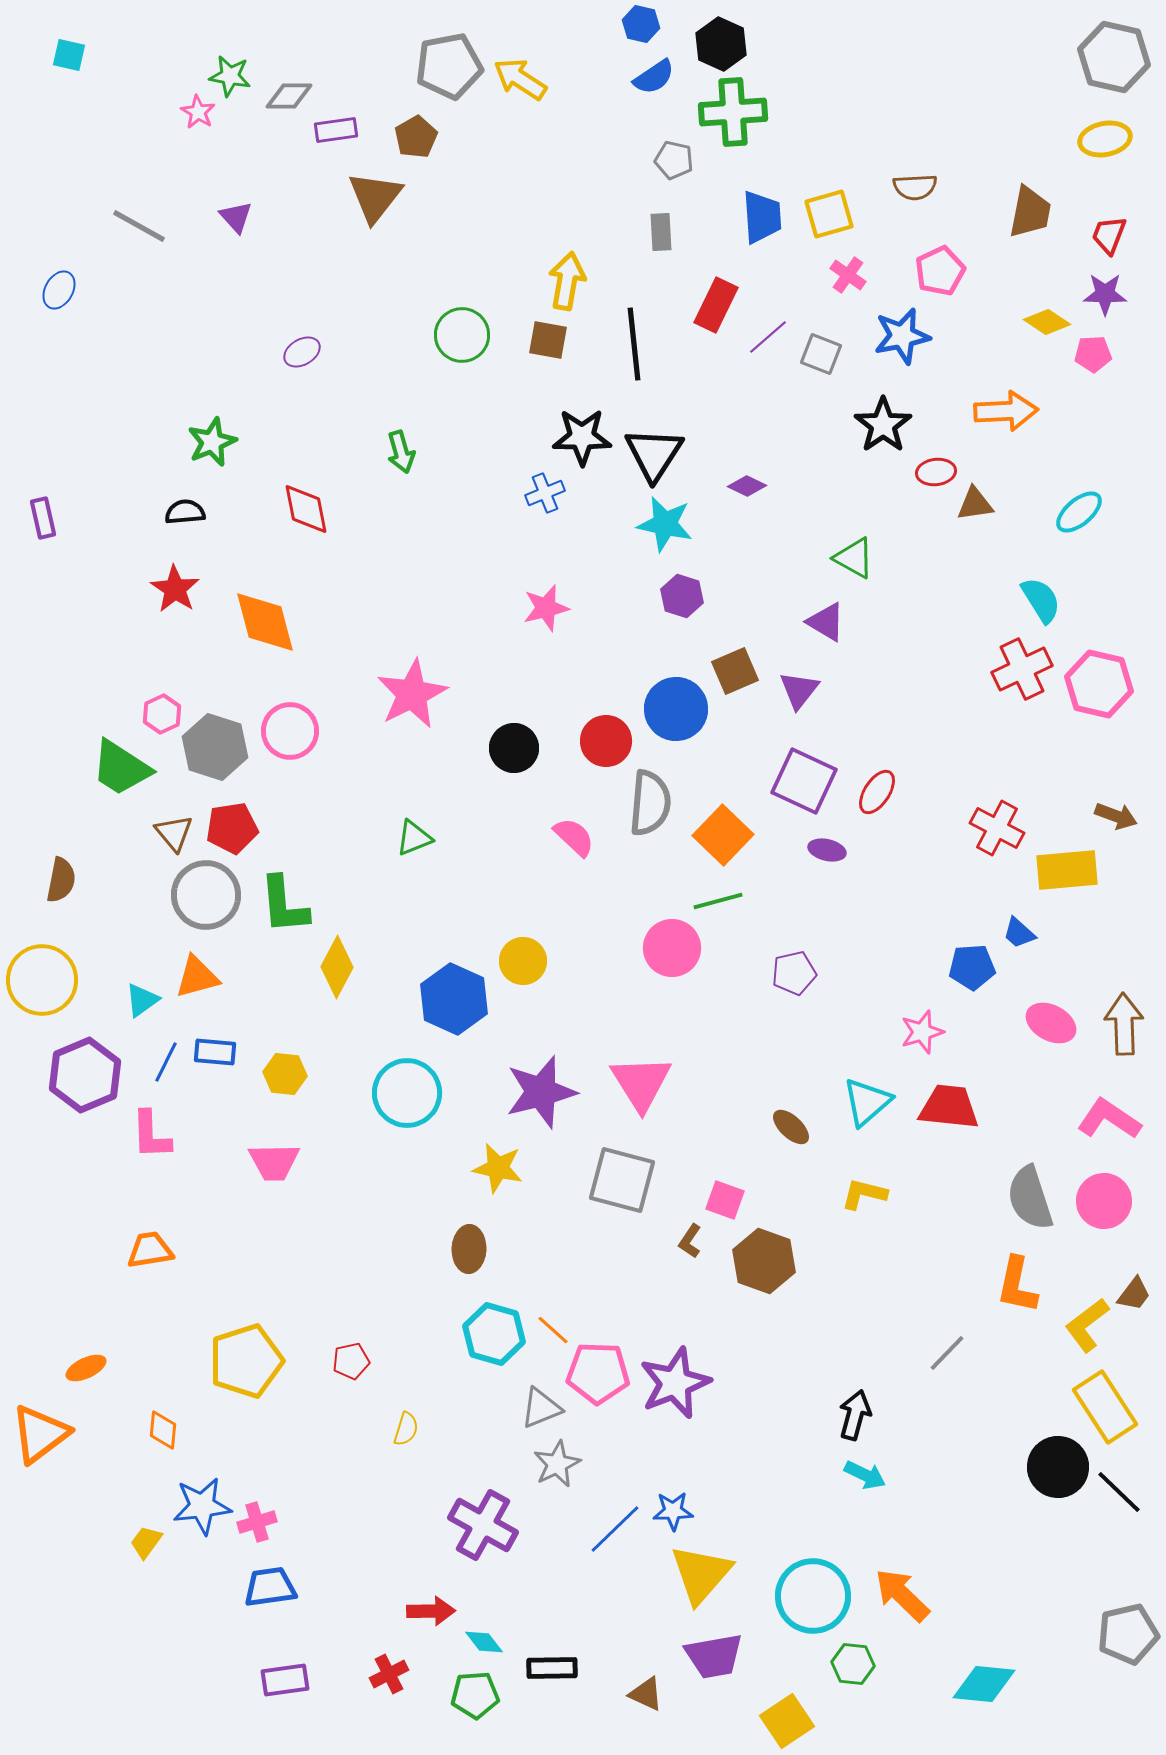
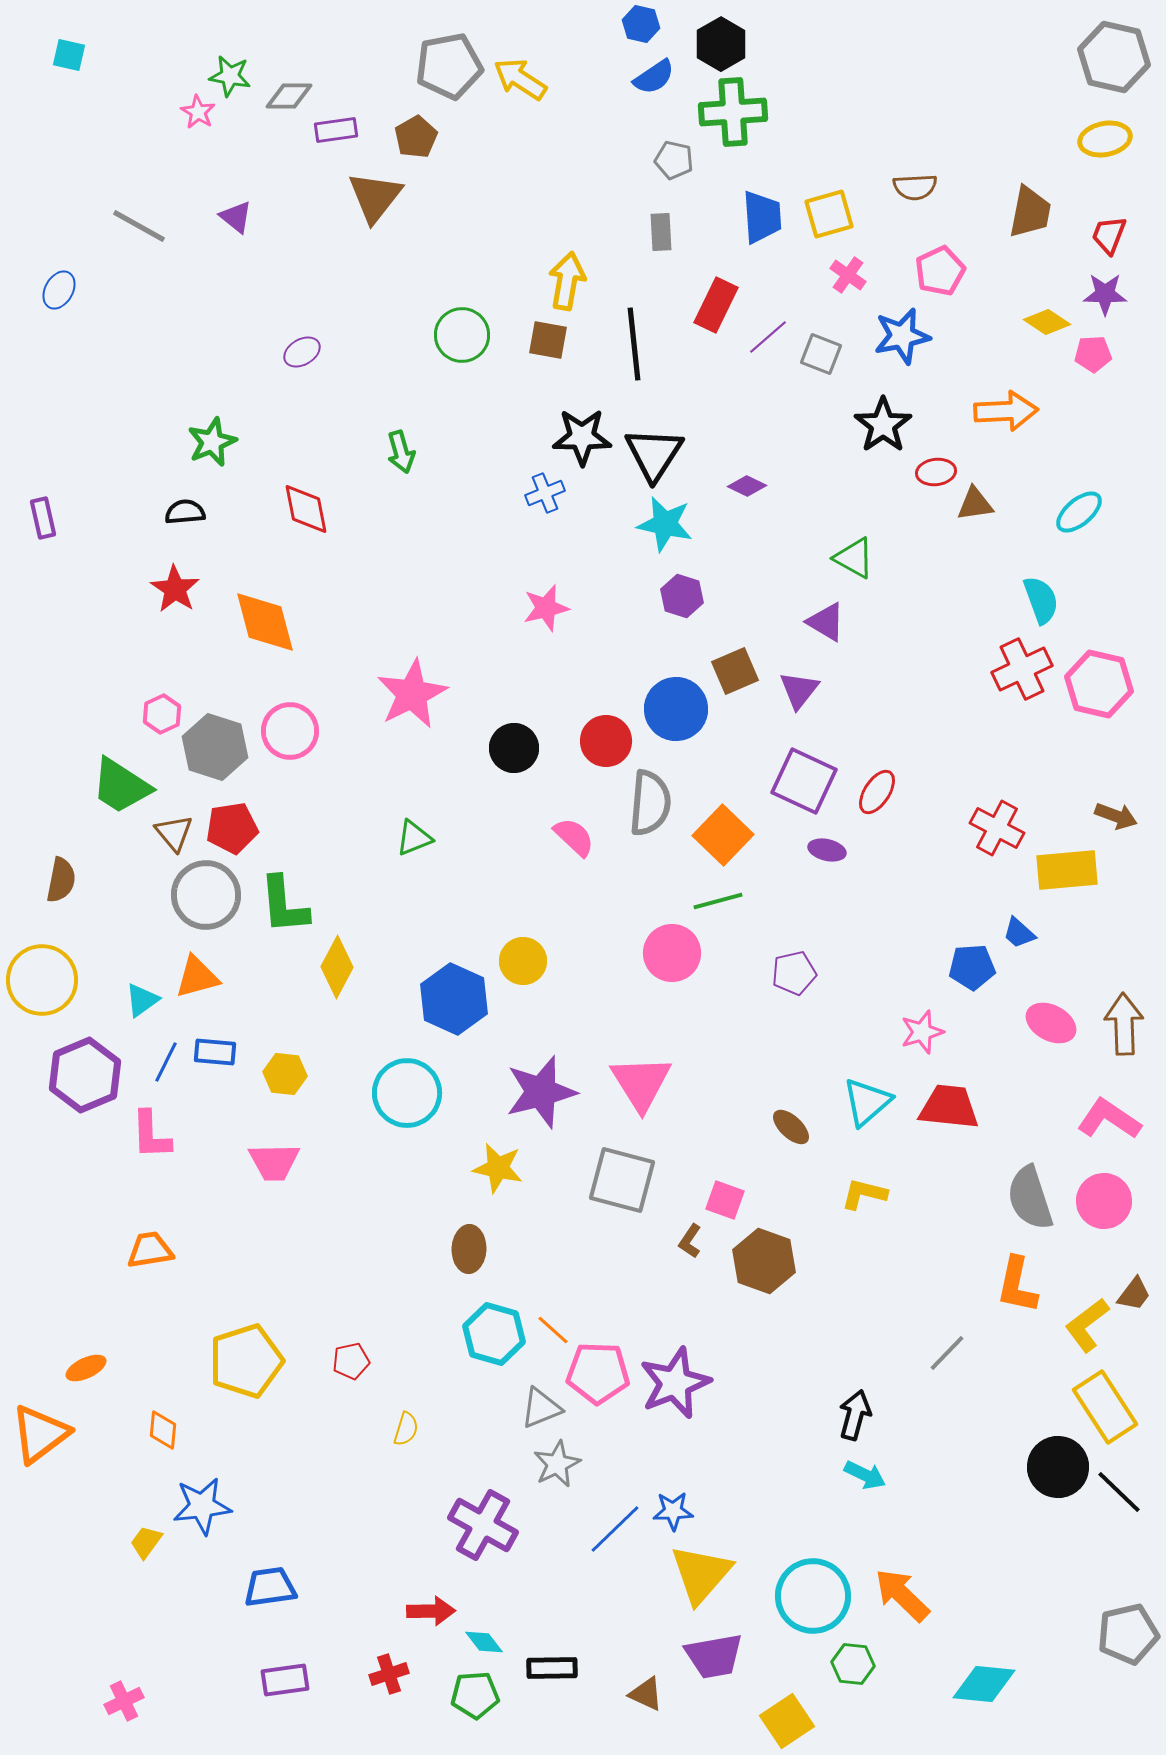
black hexagon at (721, 44): rotated 6 degrees clockwise
purple triangle at (236, 217): rotated 9 degrees counterclockwise
cyan semicircle at (1041, 600): rotated 12 degrees clockwise
green trapezoid at (121, 768): moved 18 px down
pink circle at (672, 948): moved 5 px down
pink cross at (257, 1522): moved 133 px left, 179 px down; rotated 9 degrees counterclockwise
red cross at (389, 1674): rotated 9 degrees clockwise
